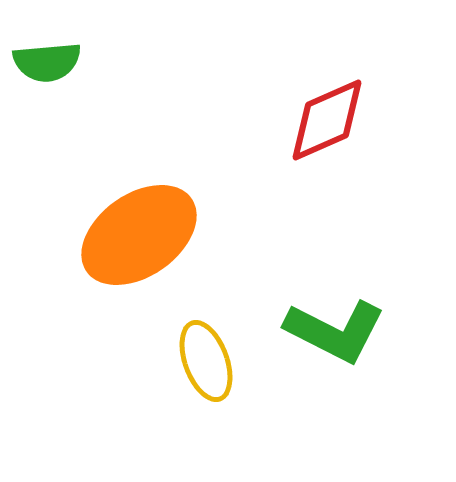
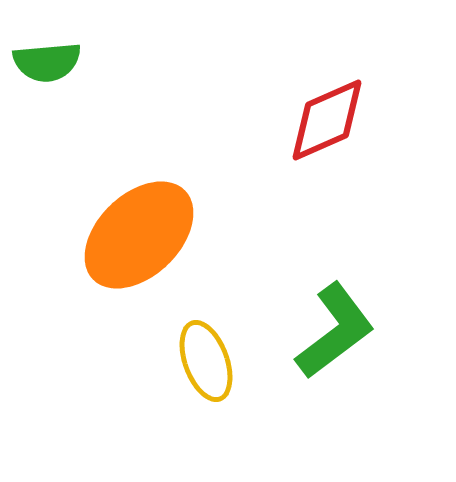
orange ellipse: rotated 9 degrees counterclockwise
green L-shape: rotated 64 degrees counterclockwise
